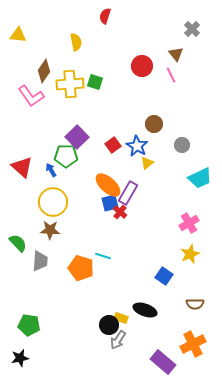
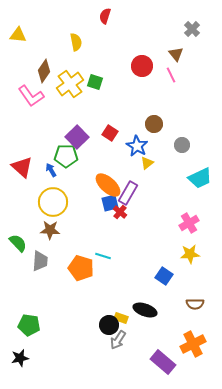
yellow cross at (70, 84): rotated 32 degrees counterclockwise
red square at (113, 145): moved 3 px left, 12 px up; rotated 21 degrees counterclockwise
yellow star at (190, 254): rotated 18 degrees clockwise
